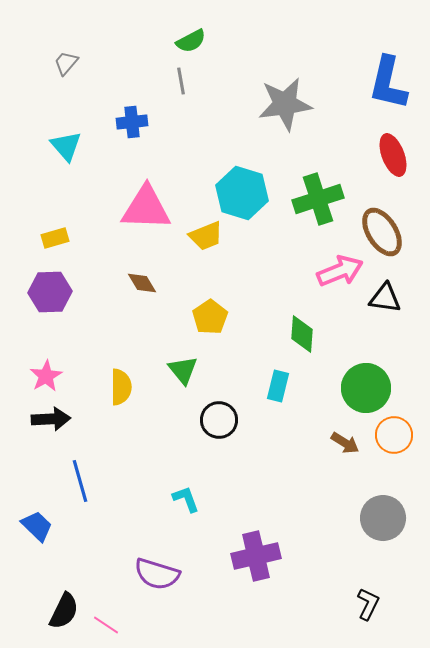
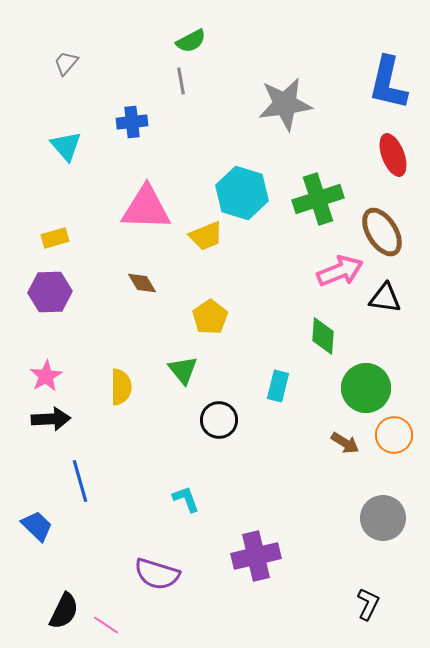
green diamond: moved 21 px right, 2 px down
